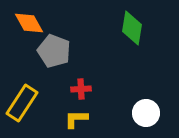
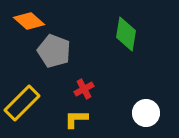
orange diamond: moved 2 px up; rotated 20 degrees counterclockwise
green diamond: moved 6 px left, 6 px down
red cross: moved 3 px right; rotated 24 degrees counterclockwise
yellow rectangle: rotated 12 degrees clockwise
